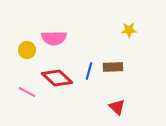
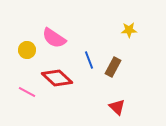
pink semicircle: rotated 35 degrees clockwise
brown rectangle: rotated 60 degrees counterclockwise
blue line: moved 11 px up; rotated 36 degrees counterclockwise
